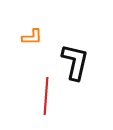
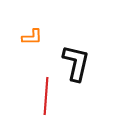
black L-shape: moved 1 px right, 1 px down
